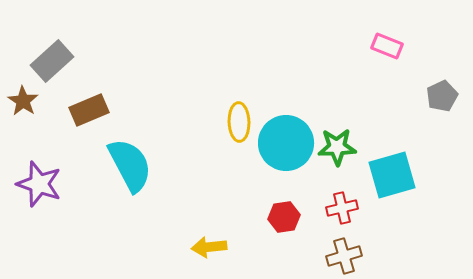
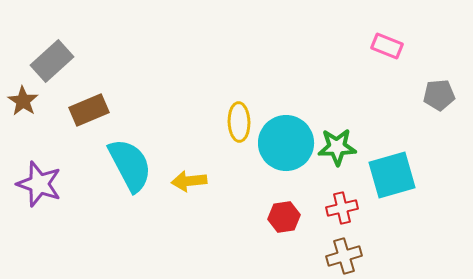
gray pentagon: moved 3 px left, 1 px up; rotated 20 degrees clockwise
yellow arrow: moved 20 px left, 66 px up
